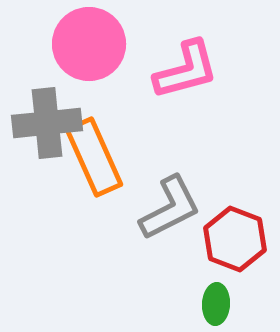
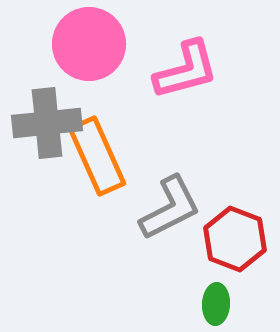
orange rectangle: moved 3 px right, 1 px up
